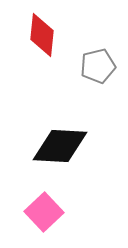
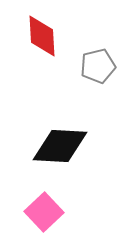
red diamond: moved 1 px down; rotated 9 degrees counterclockwise
